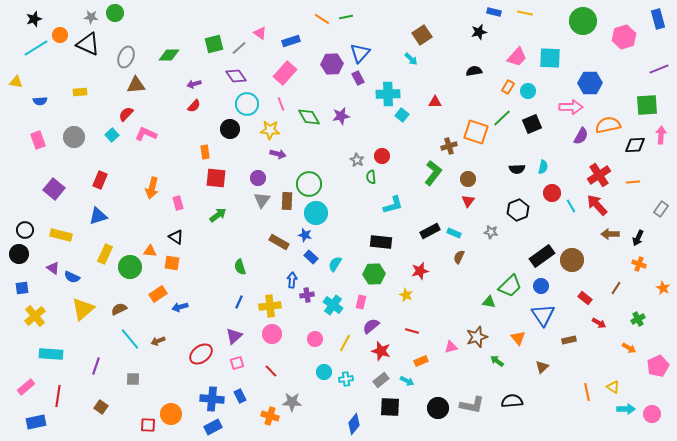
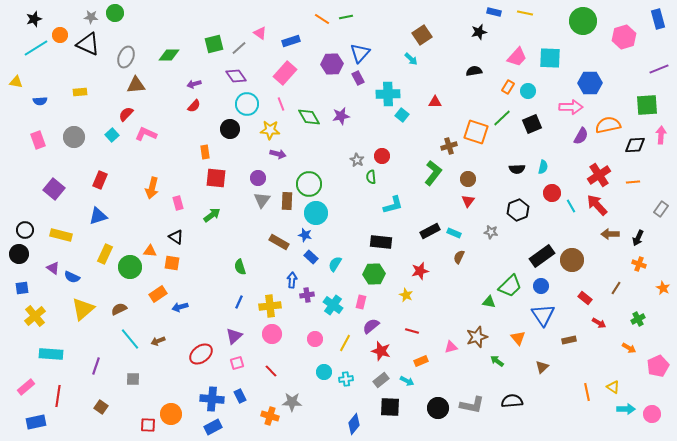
green arrow at (218, 215): moved 6 px left
